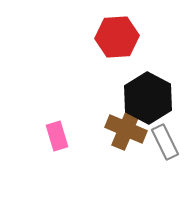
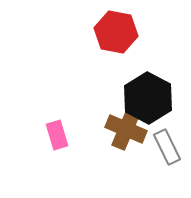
red hexagon: moved 1 px left, 5 px up; rotated 15 degrees clockwise
pink rectangle: moved 1 px up
gray rectangle: moved 2 px right, 5 px down
